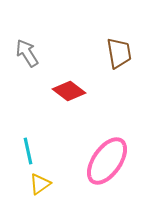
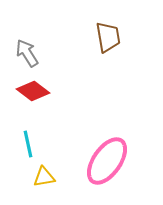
brown trapezoid: moved 11 px left, 16 px up
red diamond: moved 36 px left
cyan line: moved 7 px up
yellow triangle: moved 4 px right, 7 px up; rotated 25 degrees clockwise
